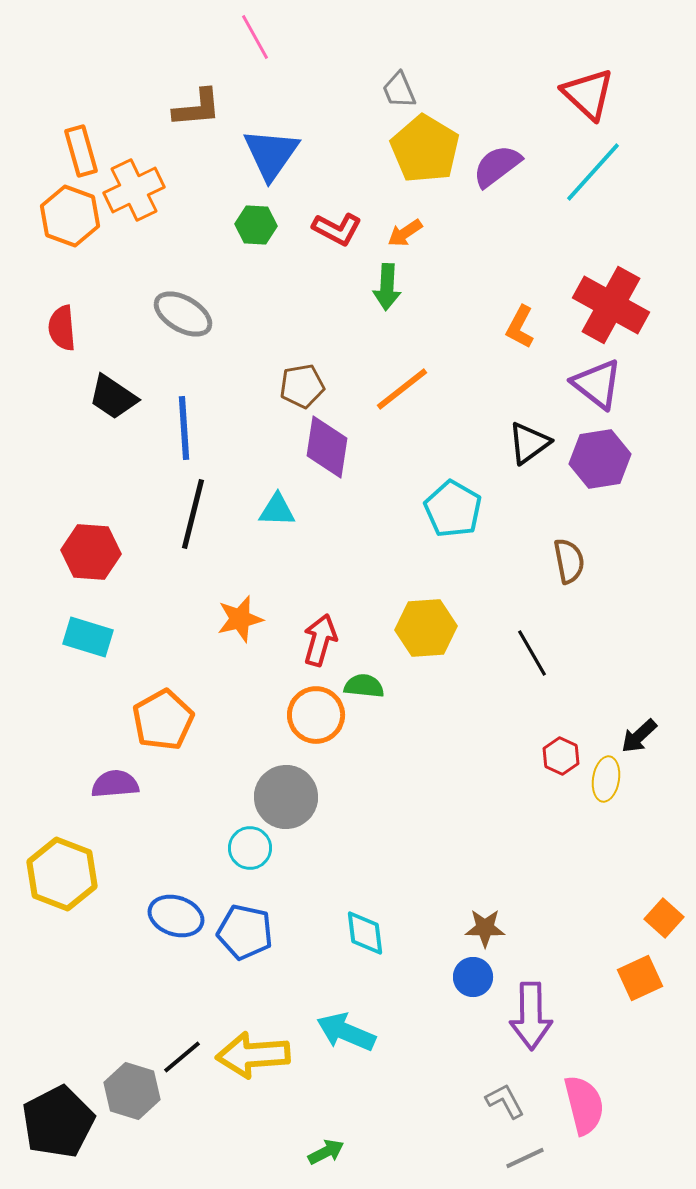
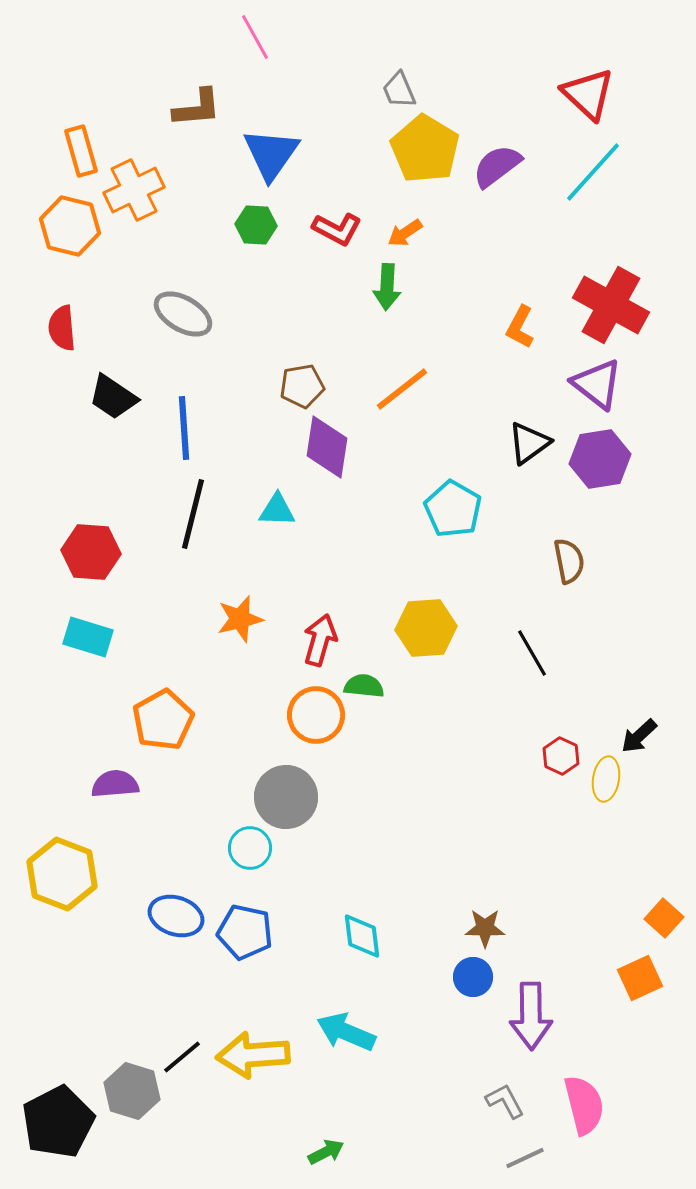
orange hexagon at (70, 216): moved 10 px down; rotated 6 degrees counterclockwise
cyan diamond at (365, 933): moved 3 px left, 3 px down
